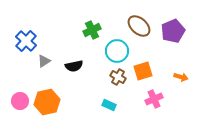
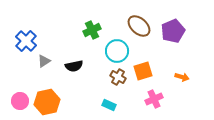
orange arrow: moved 1 px right
